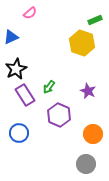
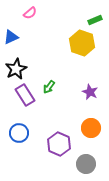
purple star: moved 2 px right, 1 px down
purple hexagon: moved 29 px down
orange circle: moved 2 px left, 6 px up
